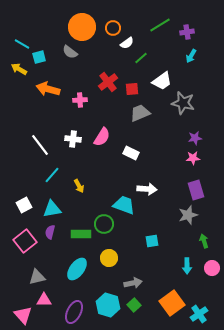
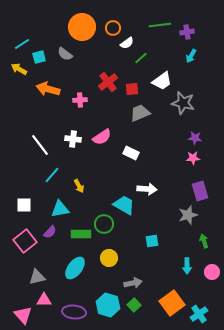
green line at (160, 25): rotated 25 degrees clockwise
cyan line at (22, 44): rotated 63 degrees counterclockwise
gray semicircle at (70, 52): moved 5 px left, 2 px down
pink semicircle at (102, 137): rotated 24 degrees clockwise
purple star at (195, 138): rotated 16 degrees clockwise
purple rectangle at (196, 190): moved 4 px right, 1 px down
white square at (24, 205): rotated 28 degrees clockwise
cyan trapezoid at (124, 205): rotated 10 degrees clockwise
cyan triangle at (52, 209): moved 8 px right
purple semicircle at (50, 232): rotated 152 degrees counterclockwise
pink circle at (212, 268): moved 4 px down
cyan ellipse at (77, 269): moved 2 px left, 1 px up
purple ellipse at (74, 312): rotated 70 degrees clockwise
